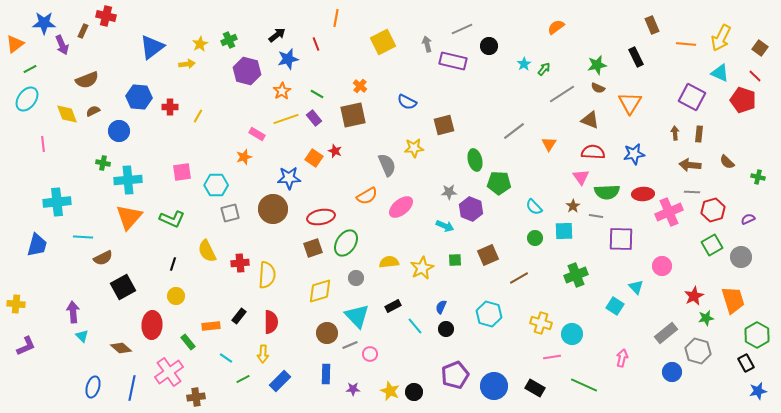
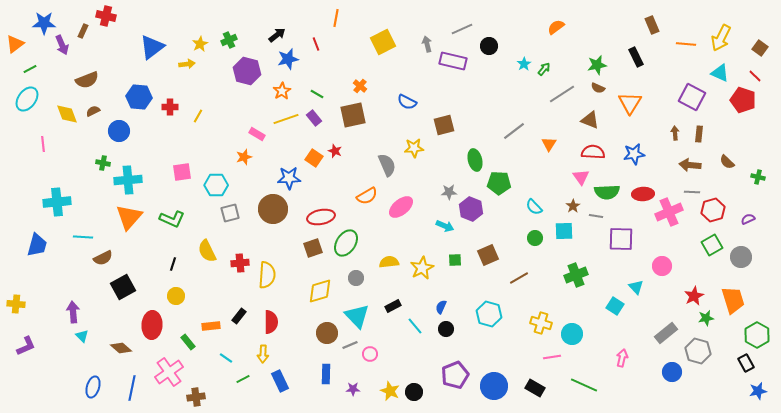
blue rectangle at (280, 381): rotated 70 degrees counterclockwise
